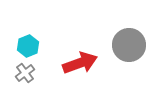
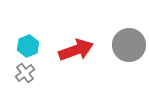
red arrow: moved 4 px left, 13 px up
